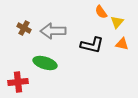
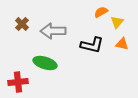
orange semicircle: rotated 96 degrees clockwise
brown cross: moved 2 px left, 4 px up; rotated 16 degrees clockwise
